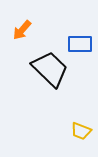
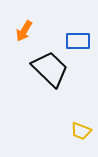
orange arrow: moved 2 px right, 1 px down; rotated 10 degrees counterclockwise
blue rectangle: moved 2 px left, 3 px up
